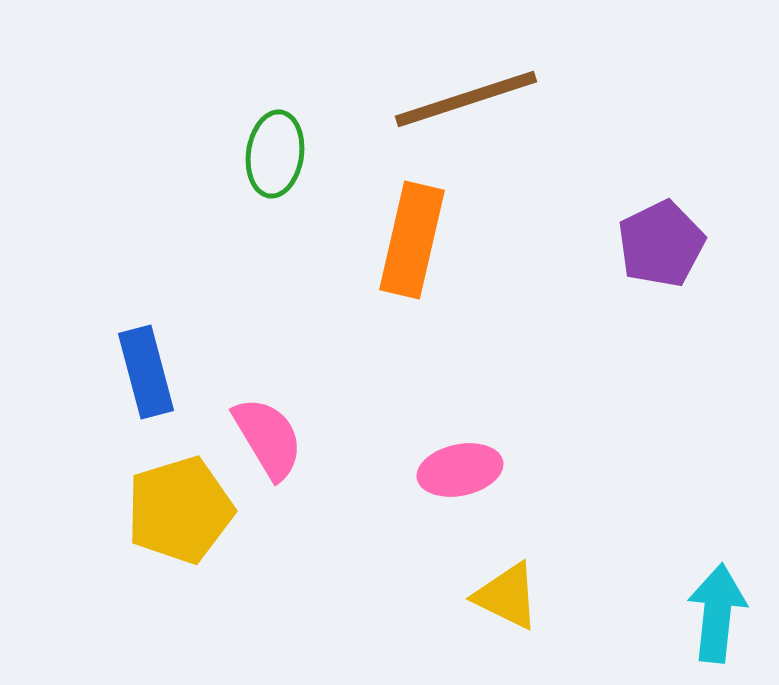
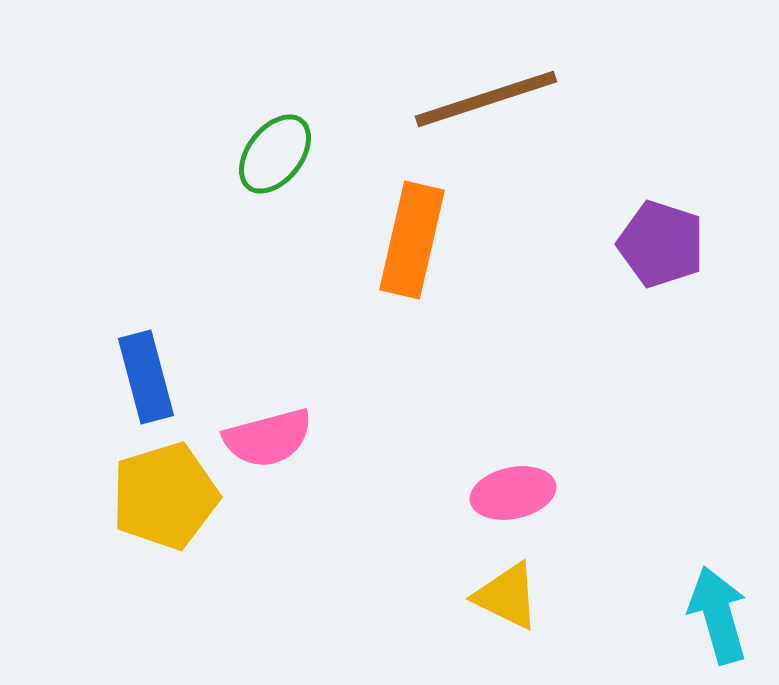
brown line: moved 20 px right
green ellipse: rotated 30 degrees clockwise
purple pentagon: rotated 28 degrees counterclockwise
blue rectangle: moved 5 px down
pink semicircle: rotated 106 degrees clockwise
pink ellipse: moved 53 px right, 23 px down
yellow pentagon: moved 15 px left, 14 px up
cyan arrow: moved 1 px right, 2 px down; rotated 22 degrees counterclockwise
